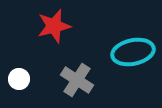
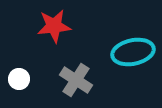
red star: rotated 8 degrees clockwise
gray cross: moved 1 px left
